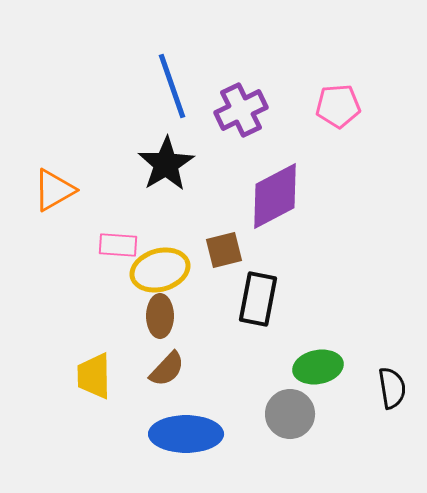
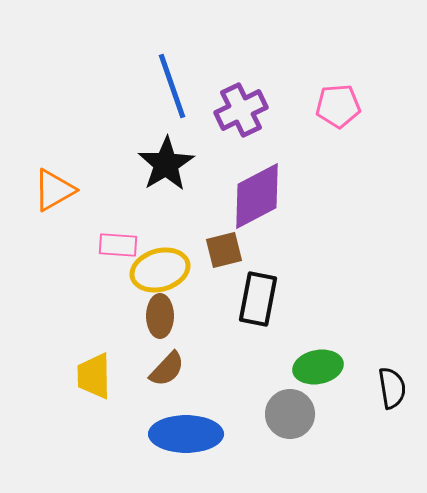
purple diamond: moved 18 px left
